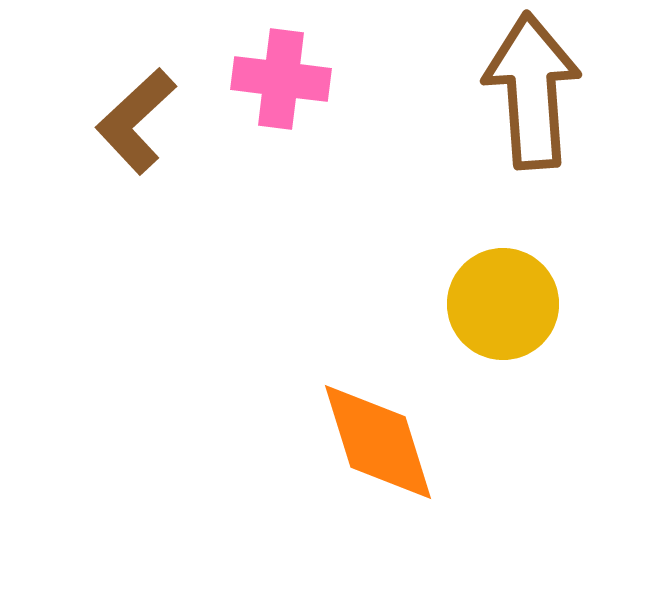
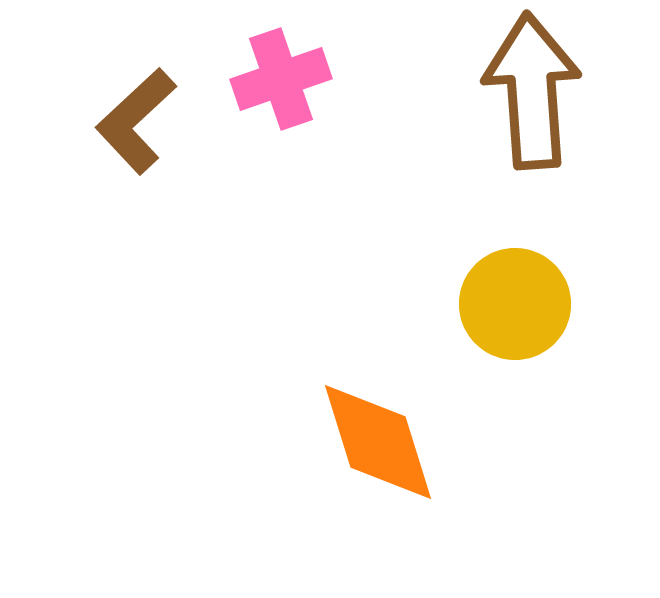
pink cross: rotated 26 degrees counterclockwise
yellow circle: moved 12 px right
